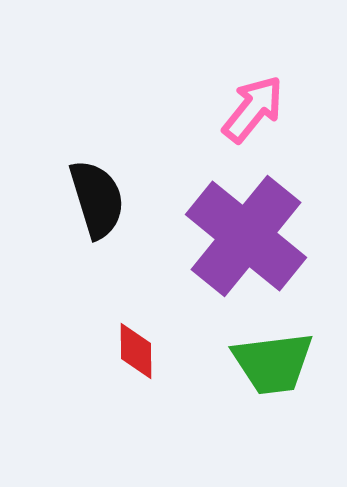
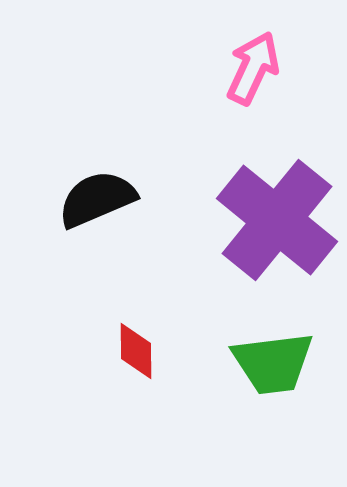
pink arrow: moved 41 px up; rotated 14 degrees counterclockwise
black semicircle: rotated 96 degrees counterclockwise
purple cross: moved 31 px right, 16 px up
